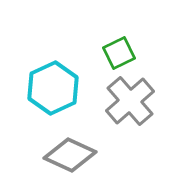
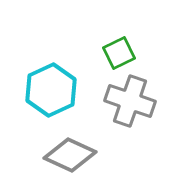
cyan hexagon: moved 2 px left, 2 px down
gray cross: rotated 30 degrees counterclockwise
